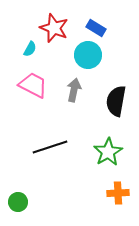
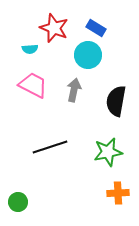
cyan semicircle: rotated 56 degrees clockwise
green star: rotated 20 degrees clockwise
